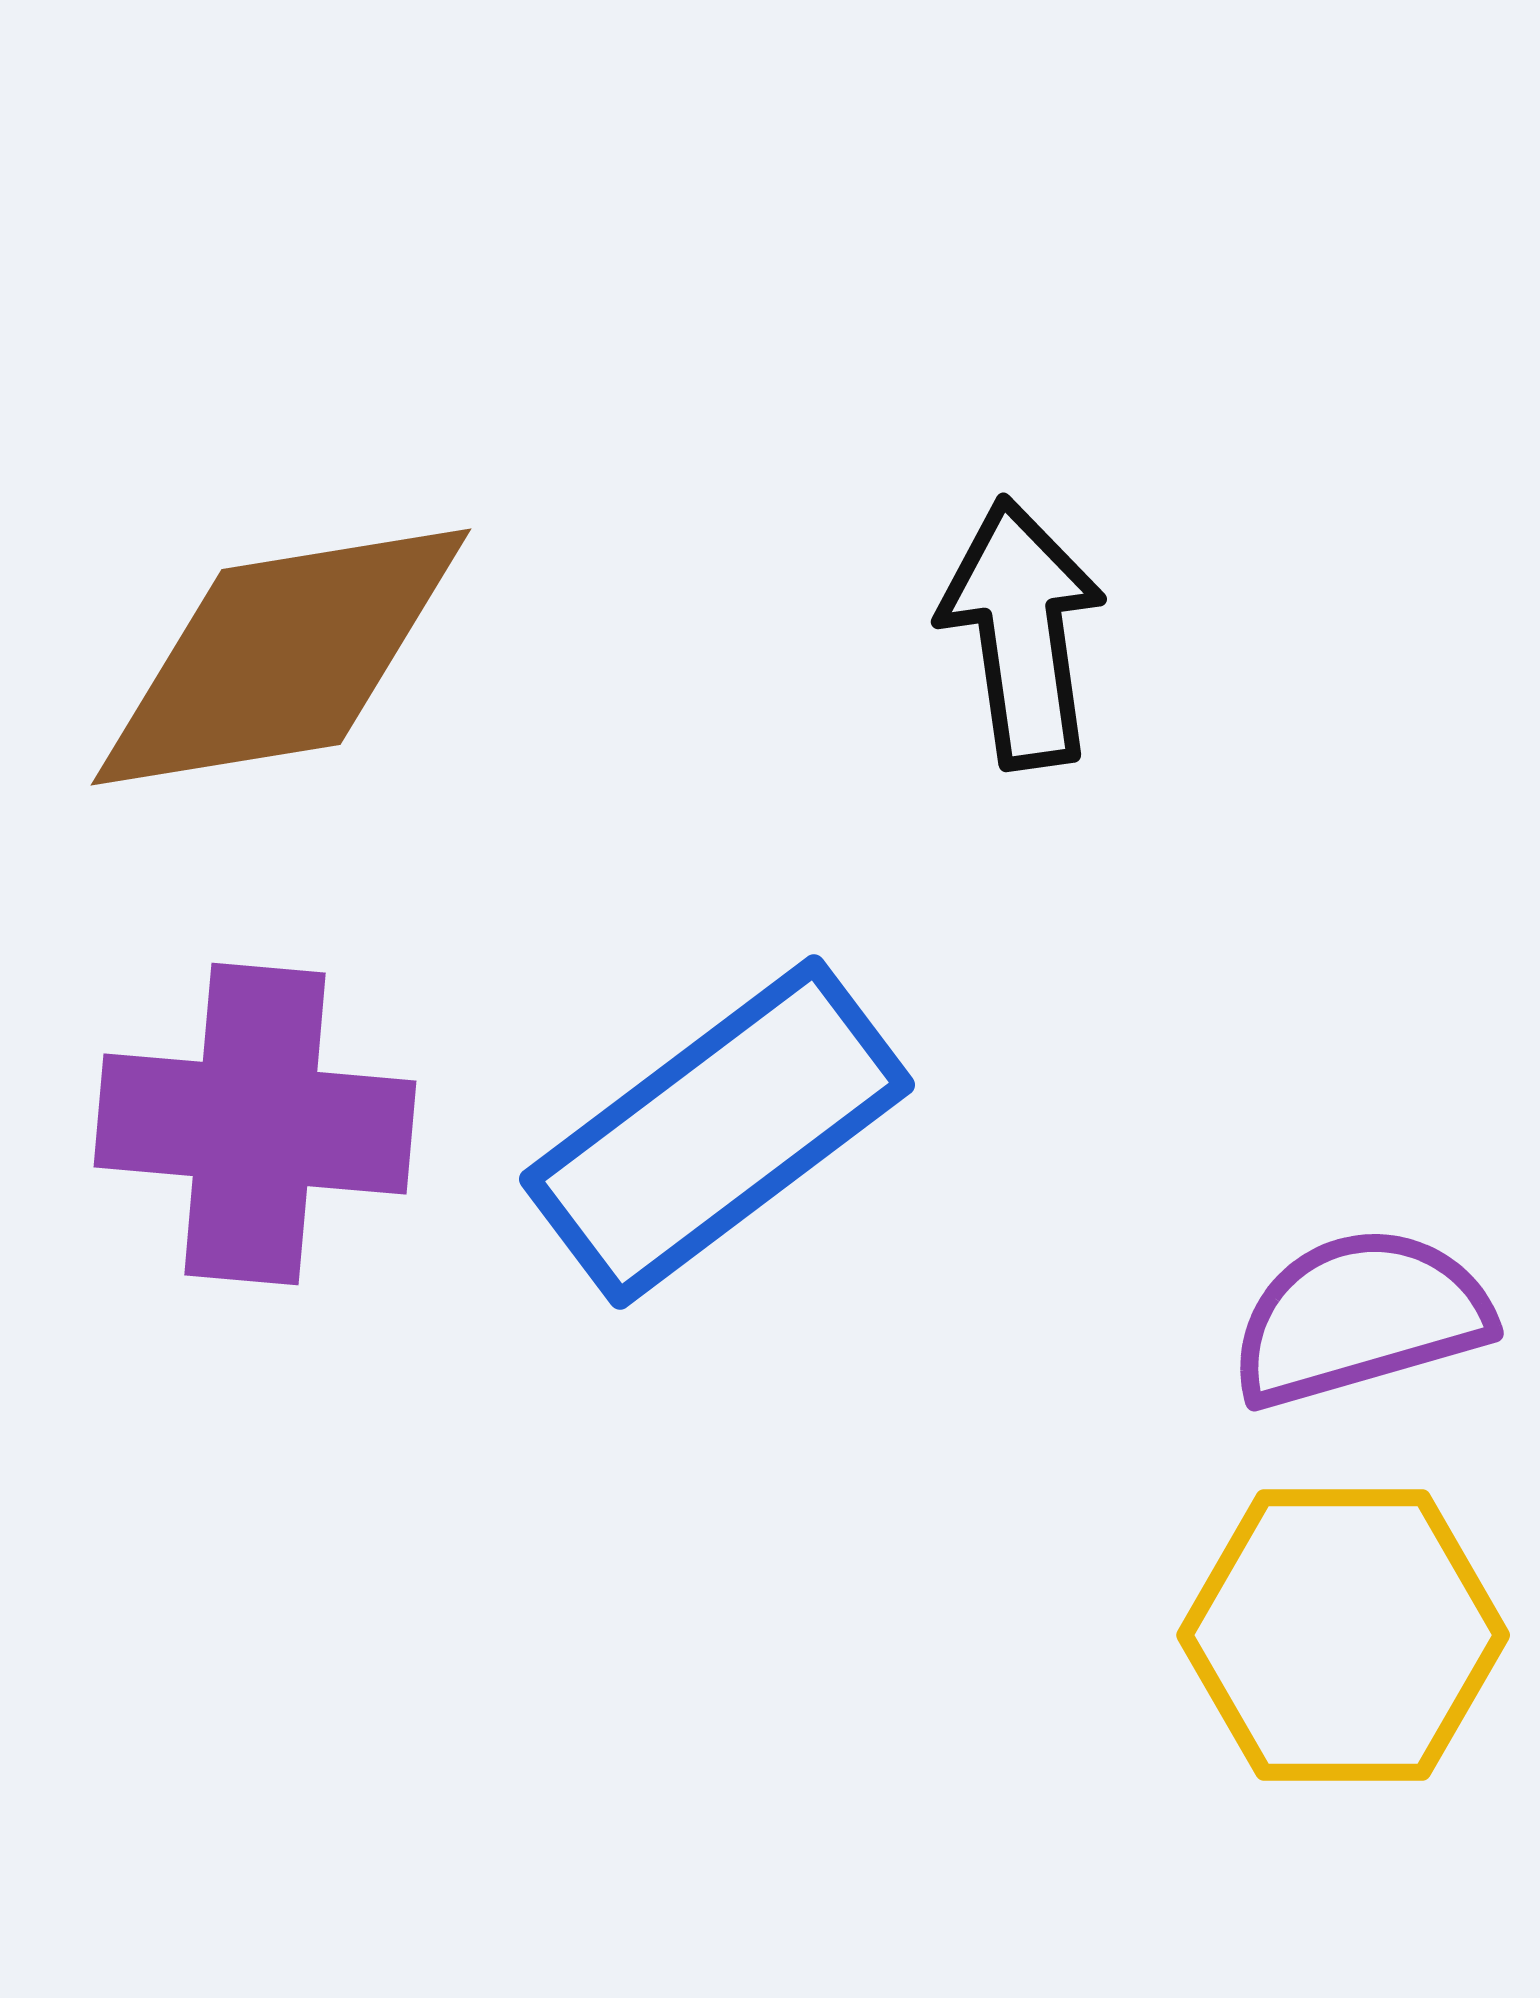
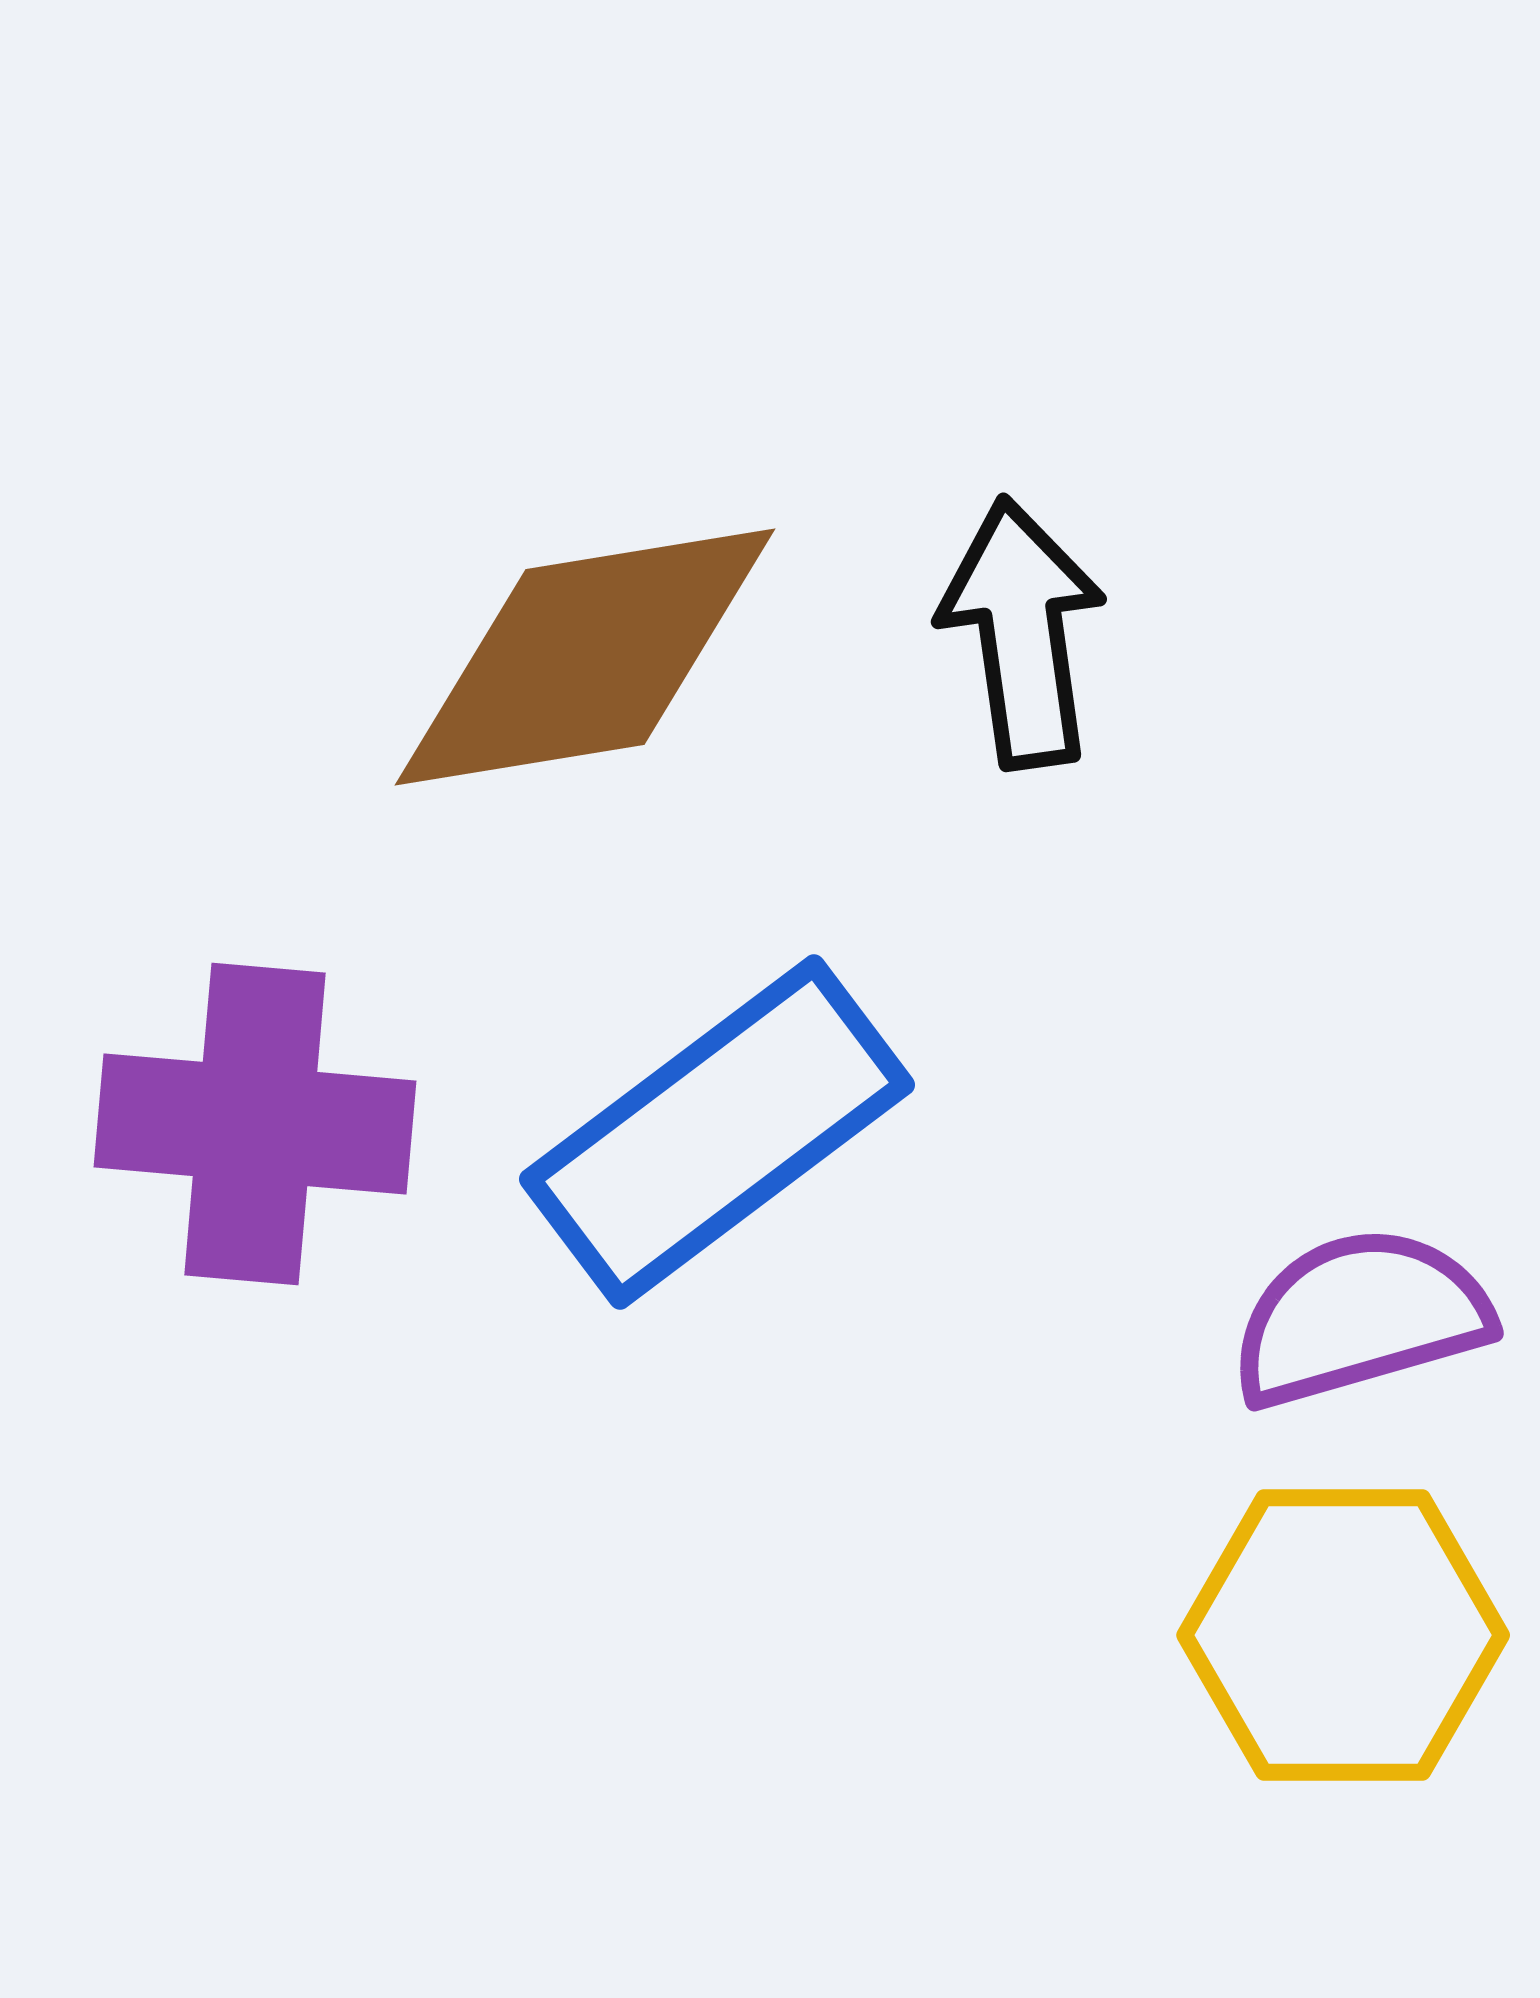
brown diamond: moved 304 px right
